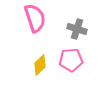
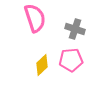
gray cross: moved 2 px left
yellow diamond: moved 2 px right
